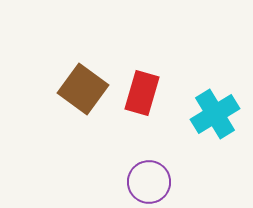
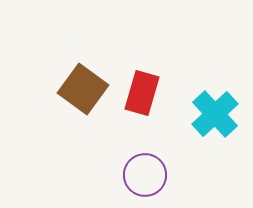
cyan cross: rotated 12 degrees counterclockwise
purple circle: moved 4 px left, 7 px up
